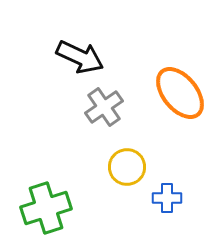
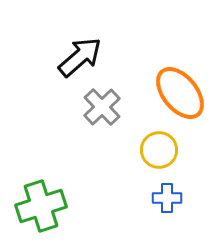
black arrow: rotated 66 degrees counterclockwise
gray cross: moved 2 px left; rotated 9 degrees counterclockwise
yellow circle: moved 32 px right, 17 px up
green cross: moved 5 px left, 2 px up
